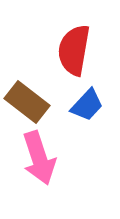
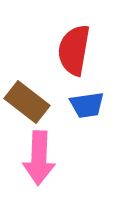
blue trapezoid: rotated 39 degrees clockwise
pink arrow: rotated 20 degrees clockwise
